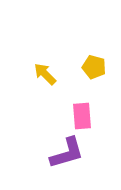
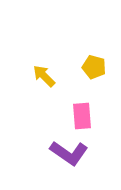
yellow arrow: moved 1 px left, 2 px down
purple L-shape: moved 2 px right; rotated 51 degrees clockwise
